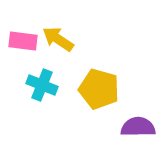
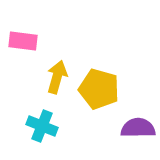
yellow arrow: moved 1 px left, 38 px down; rotated 72 degrees clockwise
cyan cross: moved 41 px down
purple semicircle: moved 1 px down
